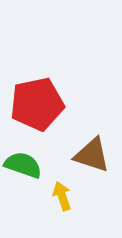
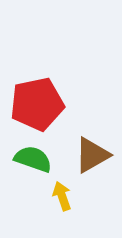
brown triangle: rotated 48 degrees counterclockwise
green semicircle: moved 10 px right, 6 px up
